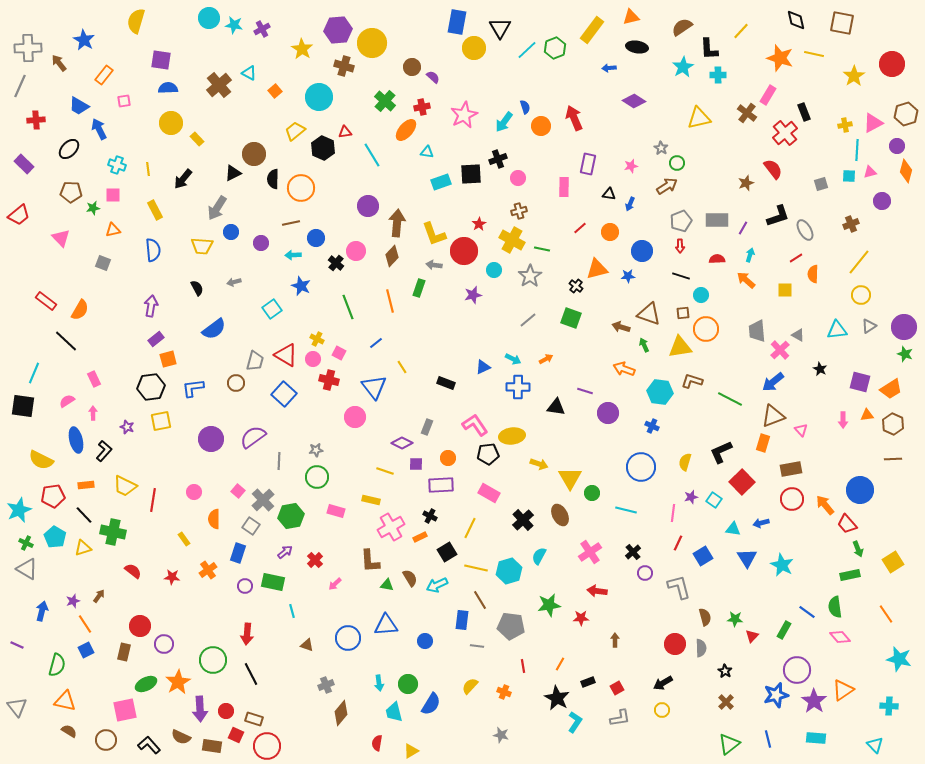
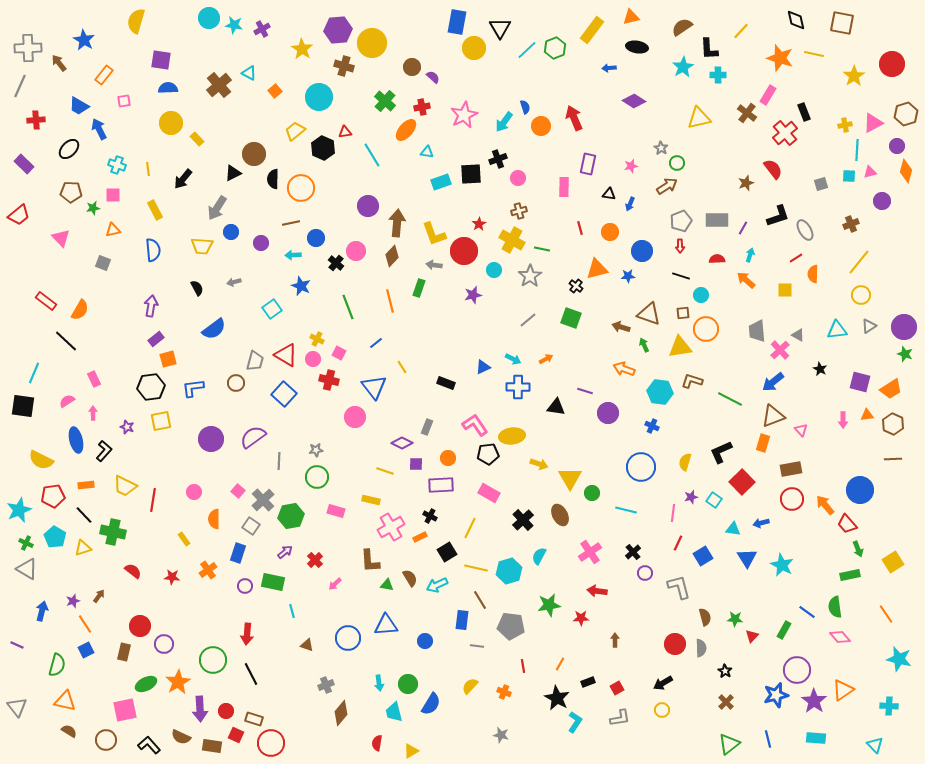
red line at (580, 228): rotated 64 degrees counterclockwise
red circle at (267, 746): moved 4 px right, 3 px up
